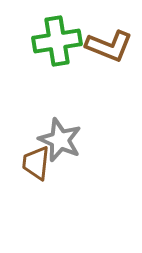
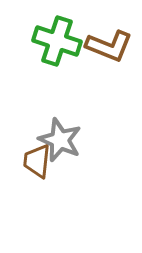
green cross: rotated 27 degrees clockwise
brown trapezoid: moved 1 px right, 2 px up
